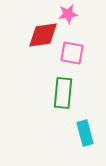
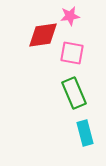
pink star: moved 2 px right, 2 px down
green rectangle: moved 11 px right; rotated 28 degrees counterclockwise
